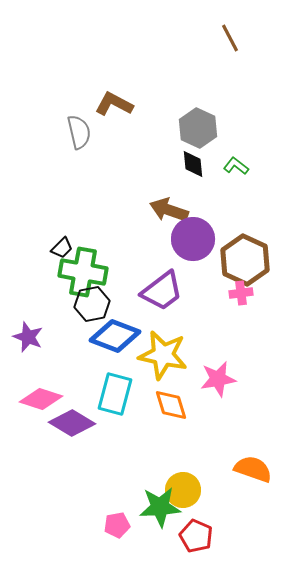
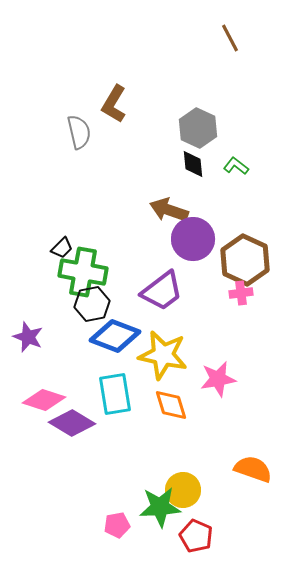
brown L-shape: rotated 87 degrees counterclockwise
cyan rectangle: rotated 24 degrees counterclockwise
pink diamond: moved 3 px right, 1 px down
